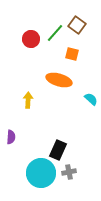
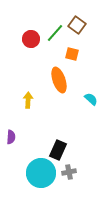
orange ellipse: rotated 55 degrees clockwise
